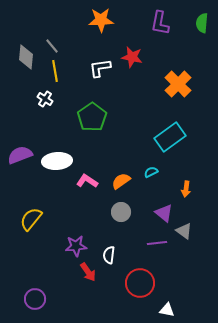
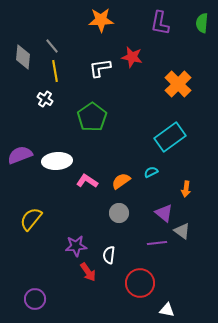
gray diamond: moved 3 px left
gray circle: moved 2 px left, 1 px down
gray triangle: moved 2 px left
